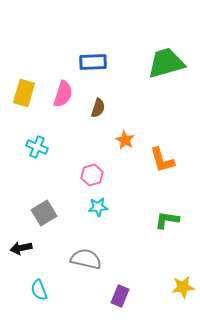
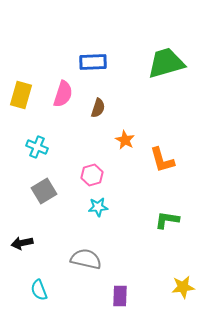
yellow rectangle: moved 3 px left, 2 px down
gray square: moved 22 px up
black arrow: moved 1 px right, 5 px up
purple rectangle: rotated 20 degrees counterclockwise
